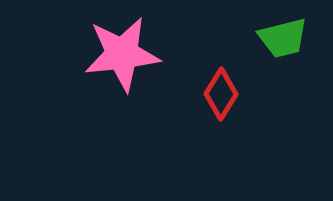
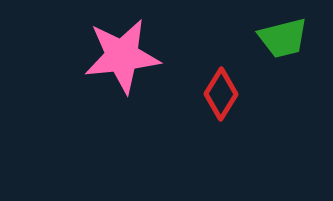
pink star: moved 2 px down
